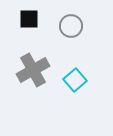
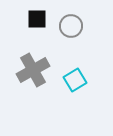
black square: moved 8 px right
cyan square: rotated 10 degrees clockwise
